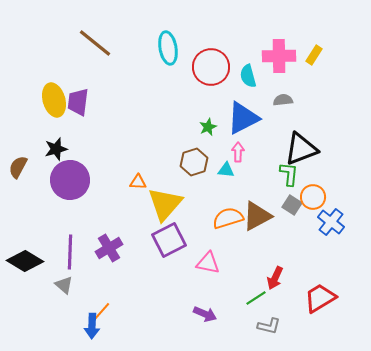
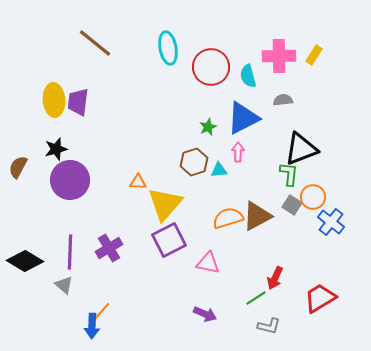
yellow ellipse: rotated 12 degrees clockwise
cyan triangle: moved 7 px left; rotated 12 degrees counterclockwise
